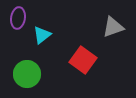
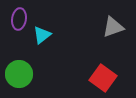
purple ellipse: moved 1 px right, 1 px down
red square: moved 20 px right, 18 px down
green circle: moved 8 px left
